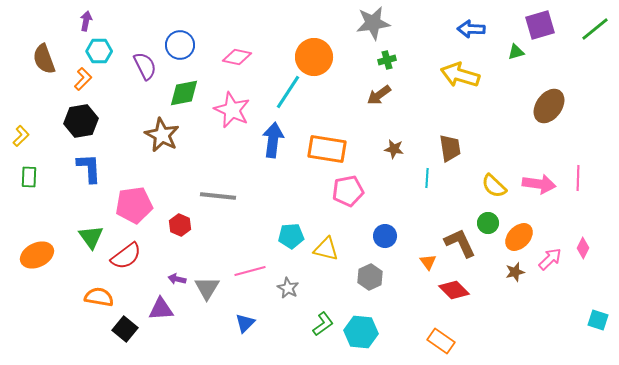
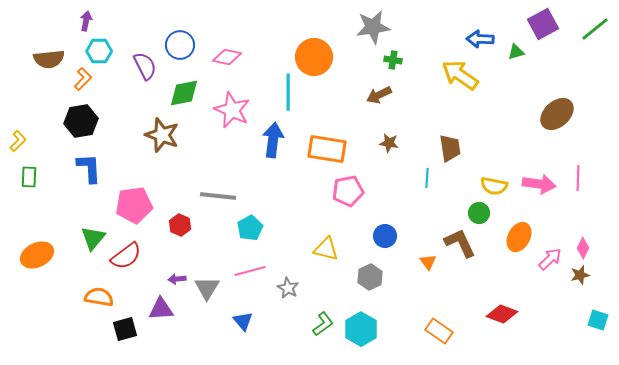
gray star at (373, 23): moved 4 px down
purple square at (540, 25): moved 3 px right, 1 px up; rotated 12 degrees counterclockwise
blue arrow at (471, 29): moved 9 px right, 10 px down
pink diamond at (237, 57): moved 10 px left
brown semicircle at (44, 59): moved 5 px right; rotated 76 degrees counterclockwise
green cross at (387, 60): moved 6 px right; rotated 24 degrees clockwise
yellow arrow at (460, 75): rotated 18 degrees clockwise
cyan line at (288, 92): rotated 33 degrees counterclockwise
brown arrow at (379, 95): rotated 10 degrees clockwise
brown ellipse at (549, 106): moved 8 px right, 8 px down; rotated 12 degrees clockwise
brown star at (162, 135): rotated 8 degrees counterclockwise
yellow L-shape at (21, 136): moved 3 px left, 5 px down
brown star at (394, 149): moved 5 px left, 6 px up
yellow semicircle at (494, 186): rotated 32 degrees counterclockwise
green circle at (488, 223): moved 9 px left, 10 px up
cyan pentagon at (291, 236): moved 41 px left, 8 px up; rotated 25 degrees counterclockwise
green triangle at (91, 237): moved 2 px right, 1 px down; rotated 16 degrees clockwise
orange ellipse at (519, 237): rotated 16 degrees counterclockwise
brown star at (515, 272): moved 65 px right, 3 px down
purple arrow at (177, 279): rotated 18 degrees counterclockwise
red diamond at (454, 290): moved 48 px right, 24 px down; rotated 24 degrees counterclockwise
blue triangle at (245, 323): moved 2 px left, 2 px up; rotated 25 degrees counterclockwise
black square at (125, 329): rotated 35 degrees clockwise
cyan hexagon at (361, 332): moved 3 px up; rotated 24 degrees clockwise
orange rectangle at (441, 341): moved 2 px left, 10 px up
